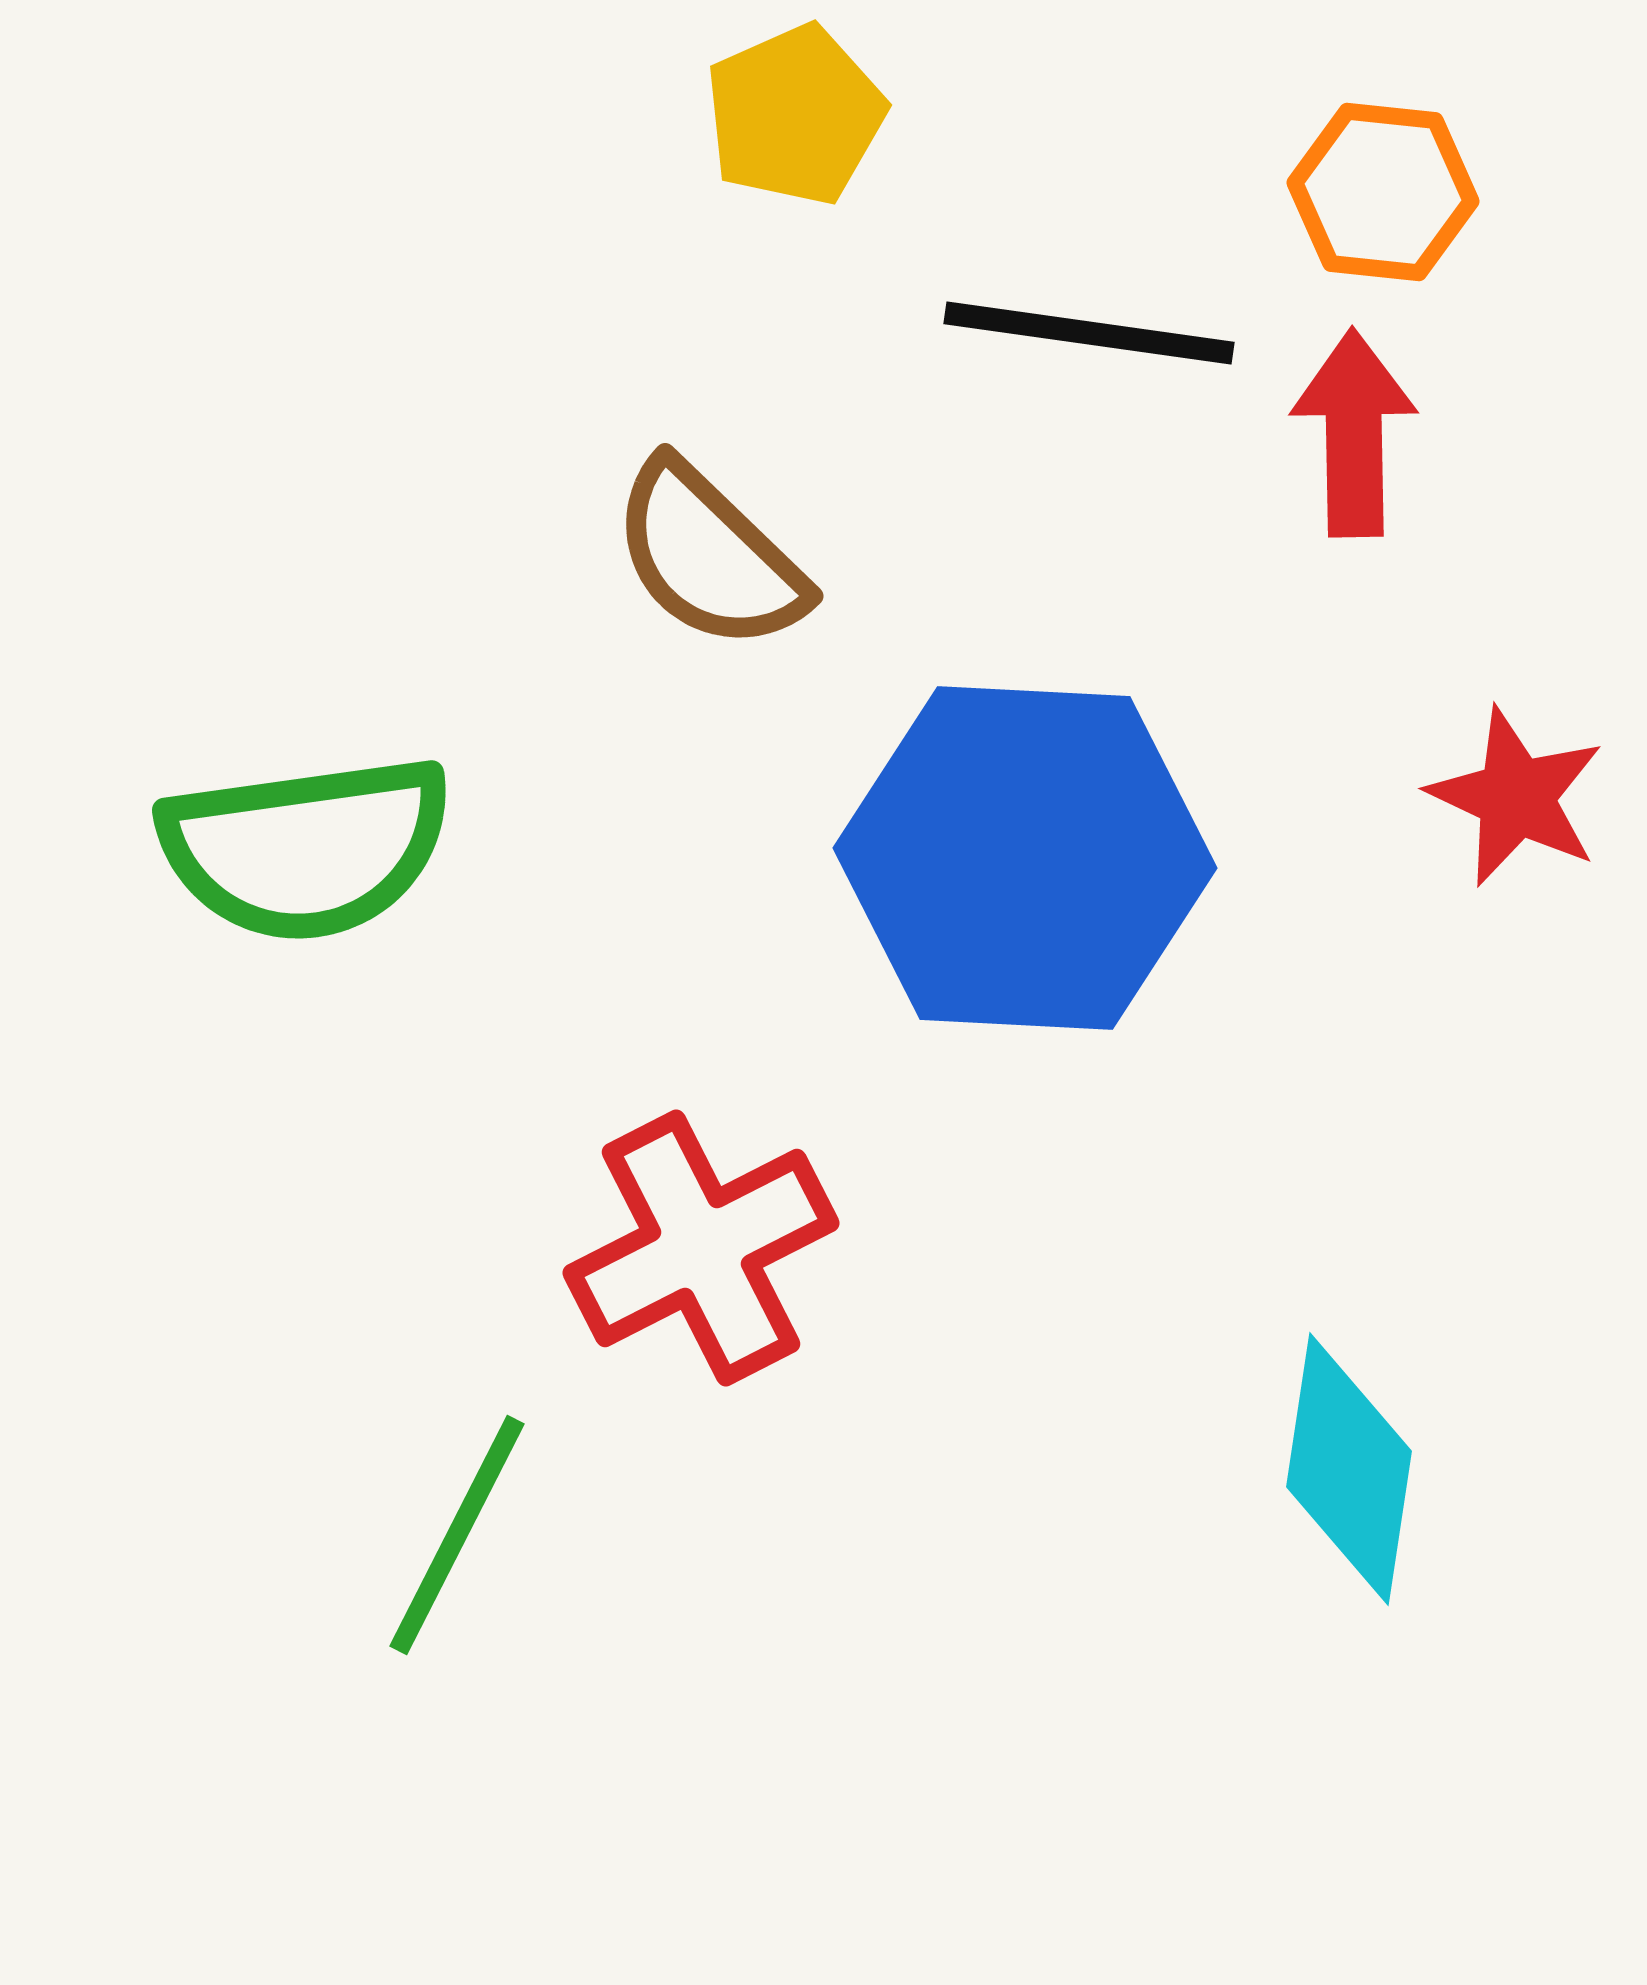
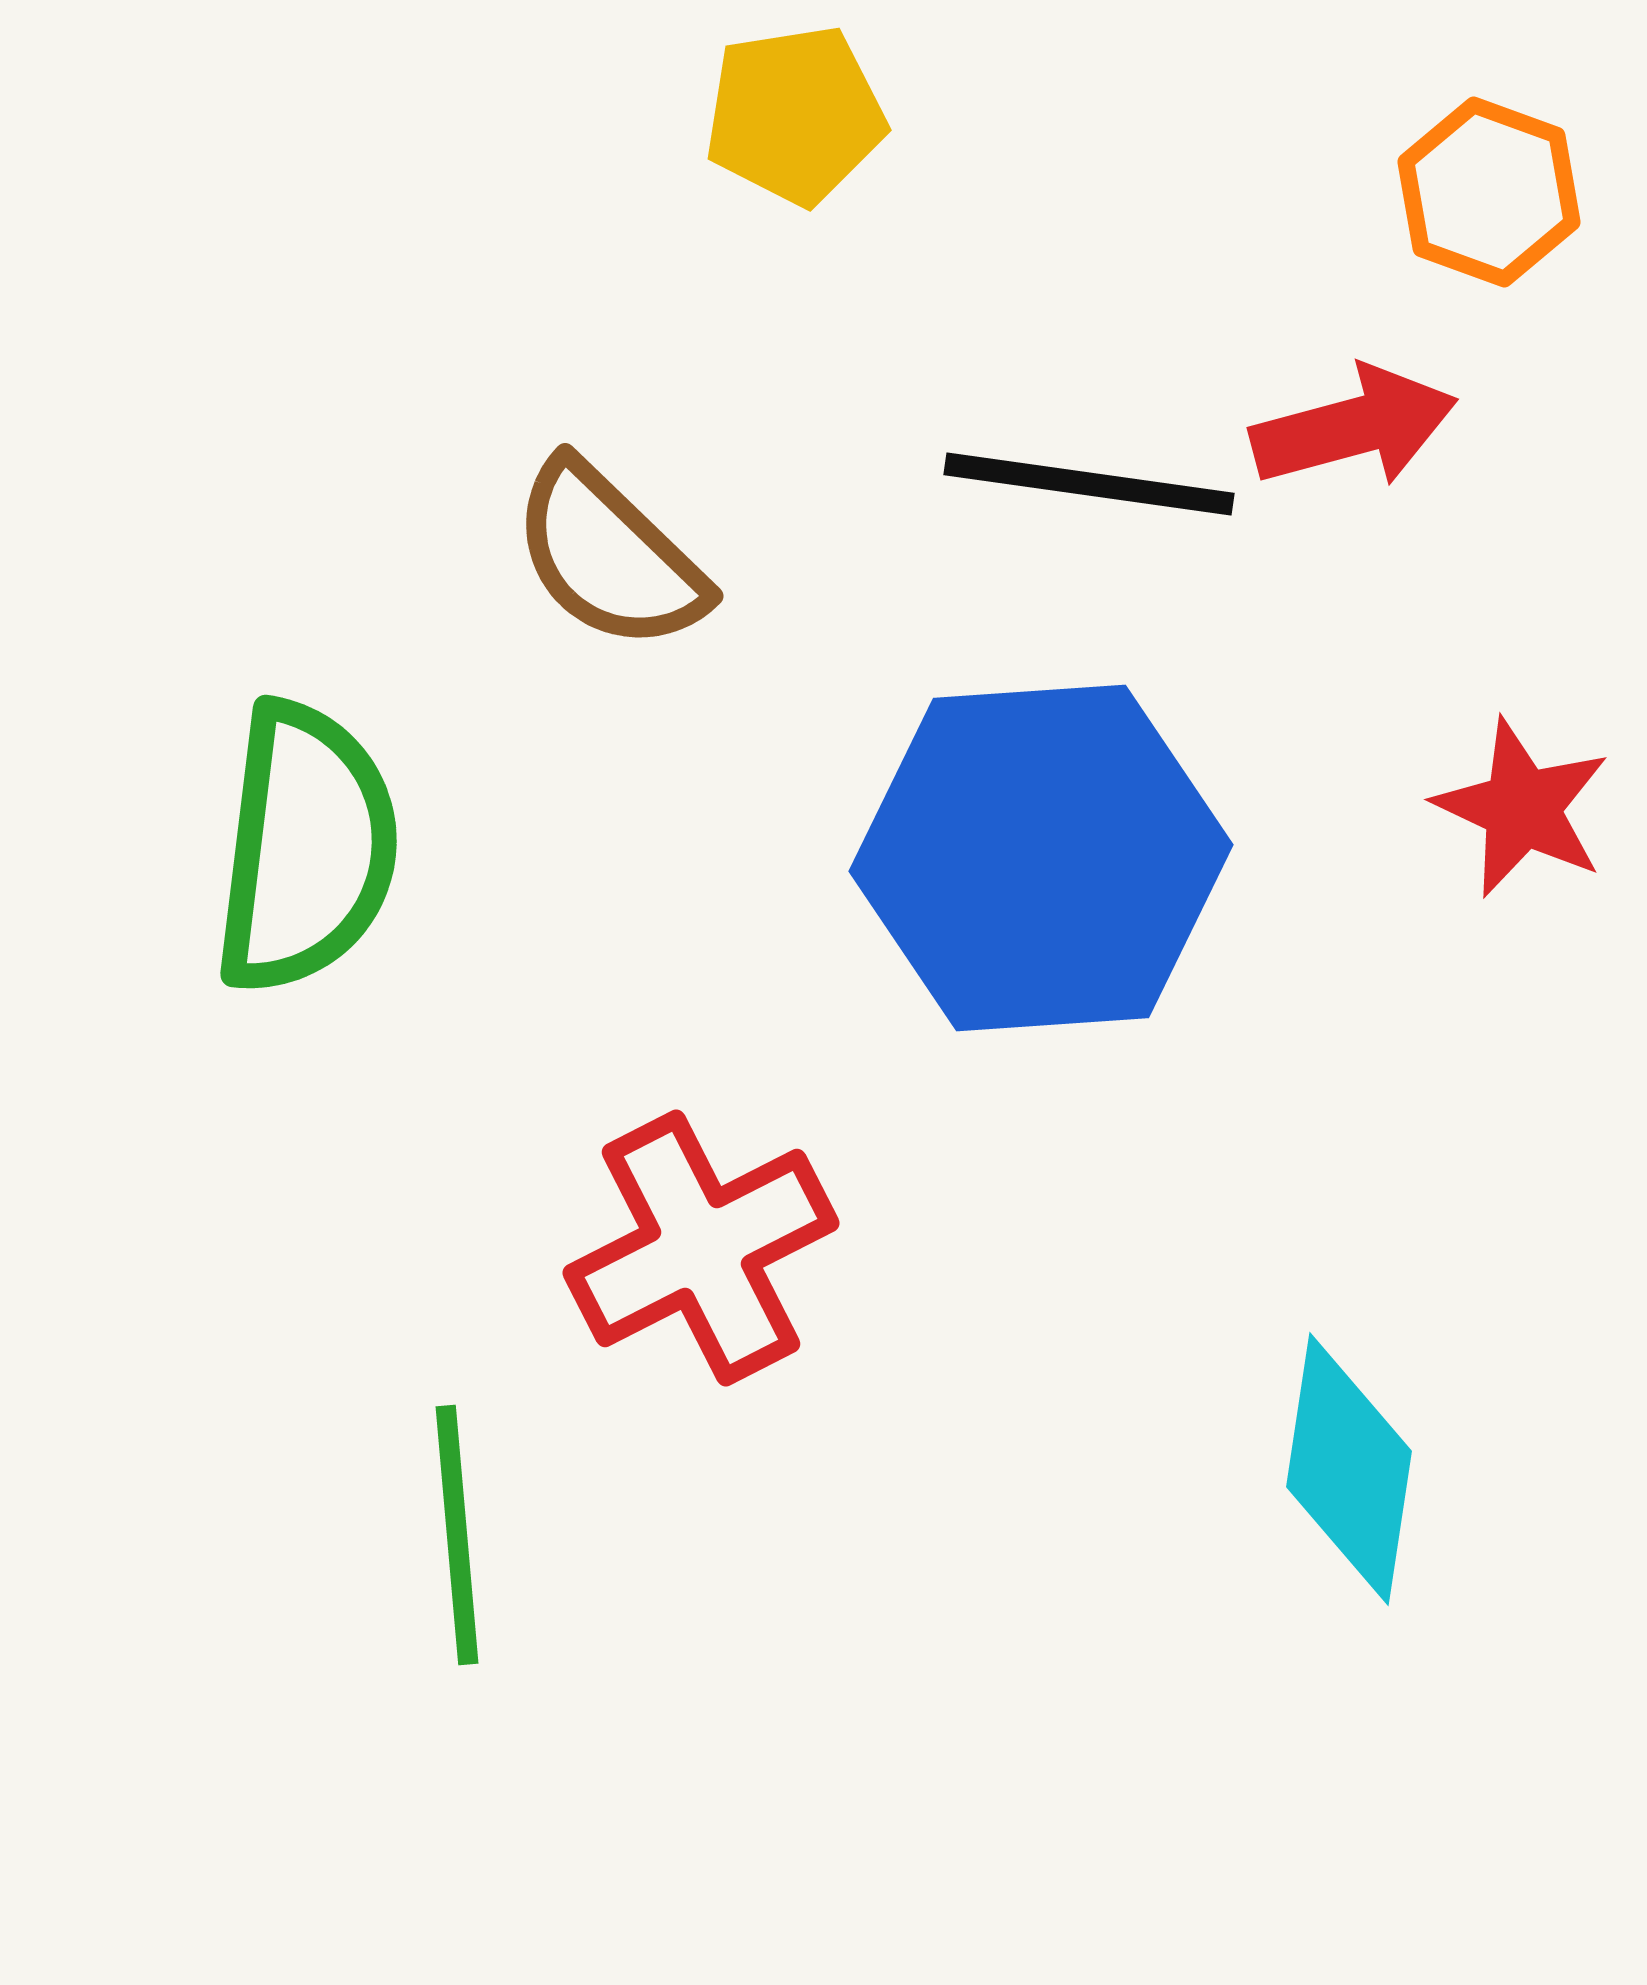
yellow pentagon: rotated 15 degrees clockwise
orange hexagon: moved 106 px right; rotated 14 degrees clockwise
black line: moved 151 px down
red arrow: moved 6 px up; rotated 76 degrees clockwise
brown semicircle: moved 100 px left
red star: moved 6 px right, 11 px down
green semicircle: rotated 75 degrees counterclockwise
blue hexagon: moved 16 px right; rotated 7 degrees counterclockwise
green line: rotated 32 degrees counterclockwise
